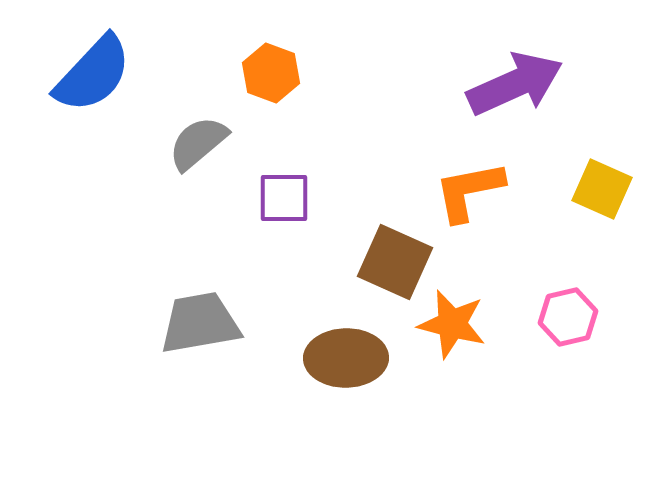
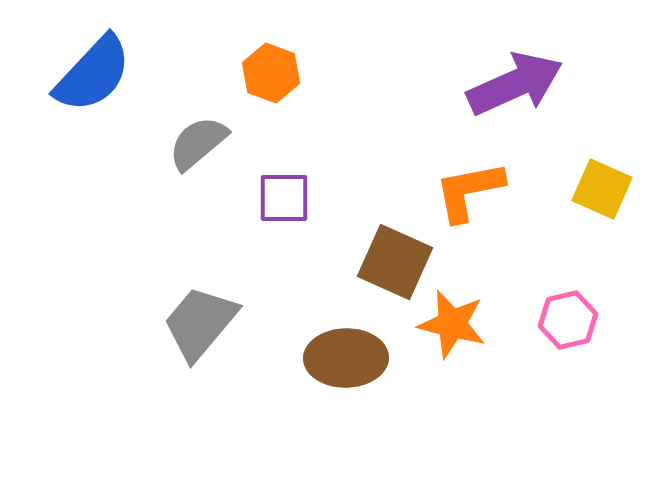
pink hexagon: moved 3 px down
gray trapezoid: rotated 40 degrees counterclockwise
